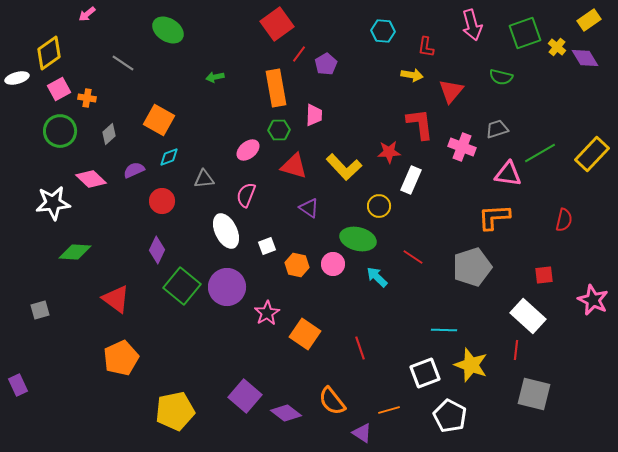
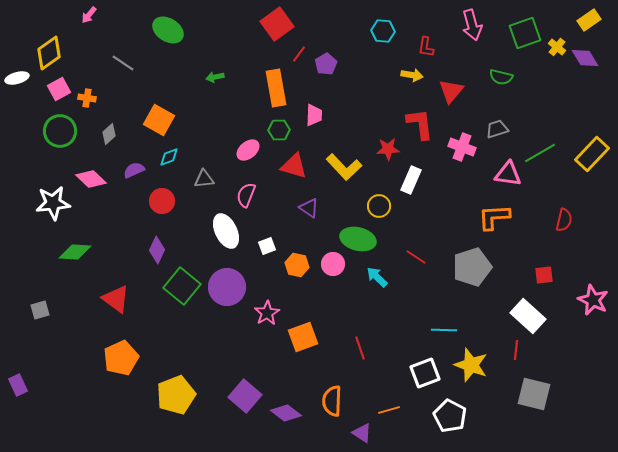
pink arrow at (87, 14): moved 2 px right, 1 px down; rotated 12 degrees counterclockwise
red star at (389, 152): moved 1 px left, 3 px up
red line at (413, 257): moved 3 px right
orange square at (305, 334): moved 2 px left, 3 px down; rotated 36 degrees clockwise
orange semicircle at (332, 401): rotated 40 degrees clockwise
yellow pentagon at (175, 411): moved 1 px right, 16 px up; rotated 9 degrees counterclockwise
